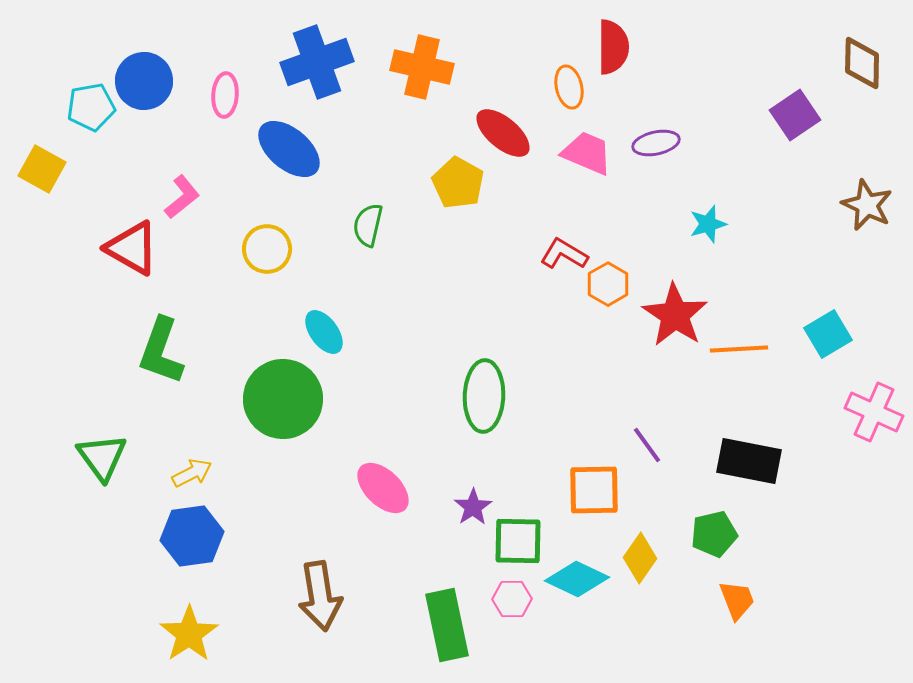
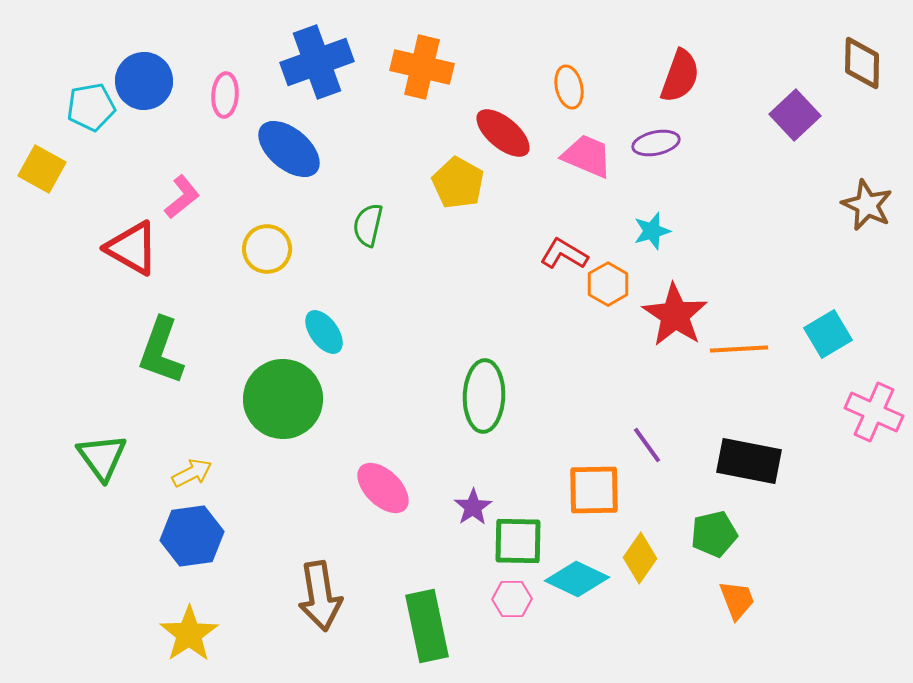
red semicircle at (613, 47): moved 67 px right, 29 px down; rotated 20 degrees clockwise
purple square at (795, 115): rotated 9 degrees counterclockwise
pink trapezoid at (587, 153): moved 3 px down
cyan star at (708, 224): moved 56 px left, 7 px down
green rectangle at (447, 625): moved 20 px left, 1 px down
